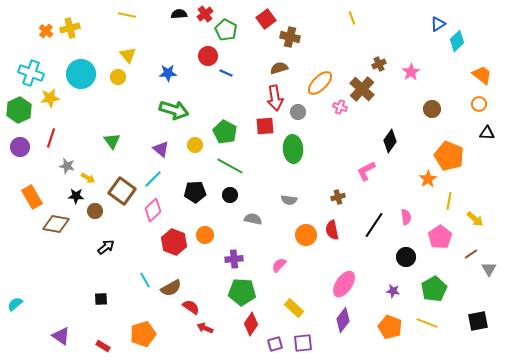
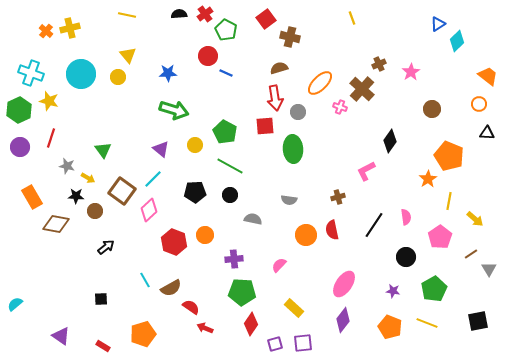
orange trapezoid at (482, 75): moved 6 px right, 1 px down
yellow star at (50, 98): moved 1 px left, 3 px down; rotated 24 degrees clockwise
green triangle at (112, 141): moved 9 px left, 9 px down
pink diamond at (153, 210): moved 4 px left
